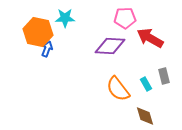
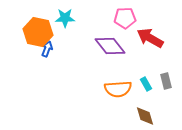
purple diamond: rotated 48 degrees clockwise
gray rectangle: moved 2 px right, 5 px down
orange semicircle: rotated 56 degrees counterclockwise
